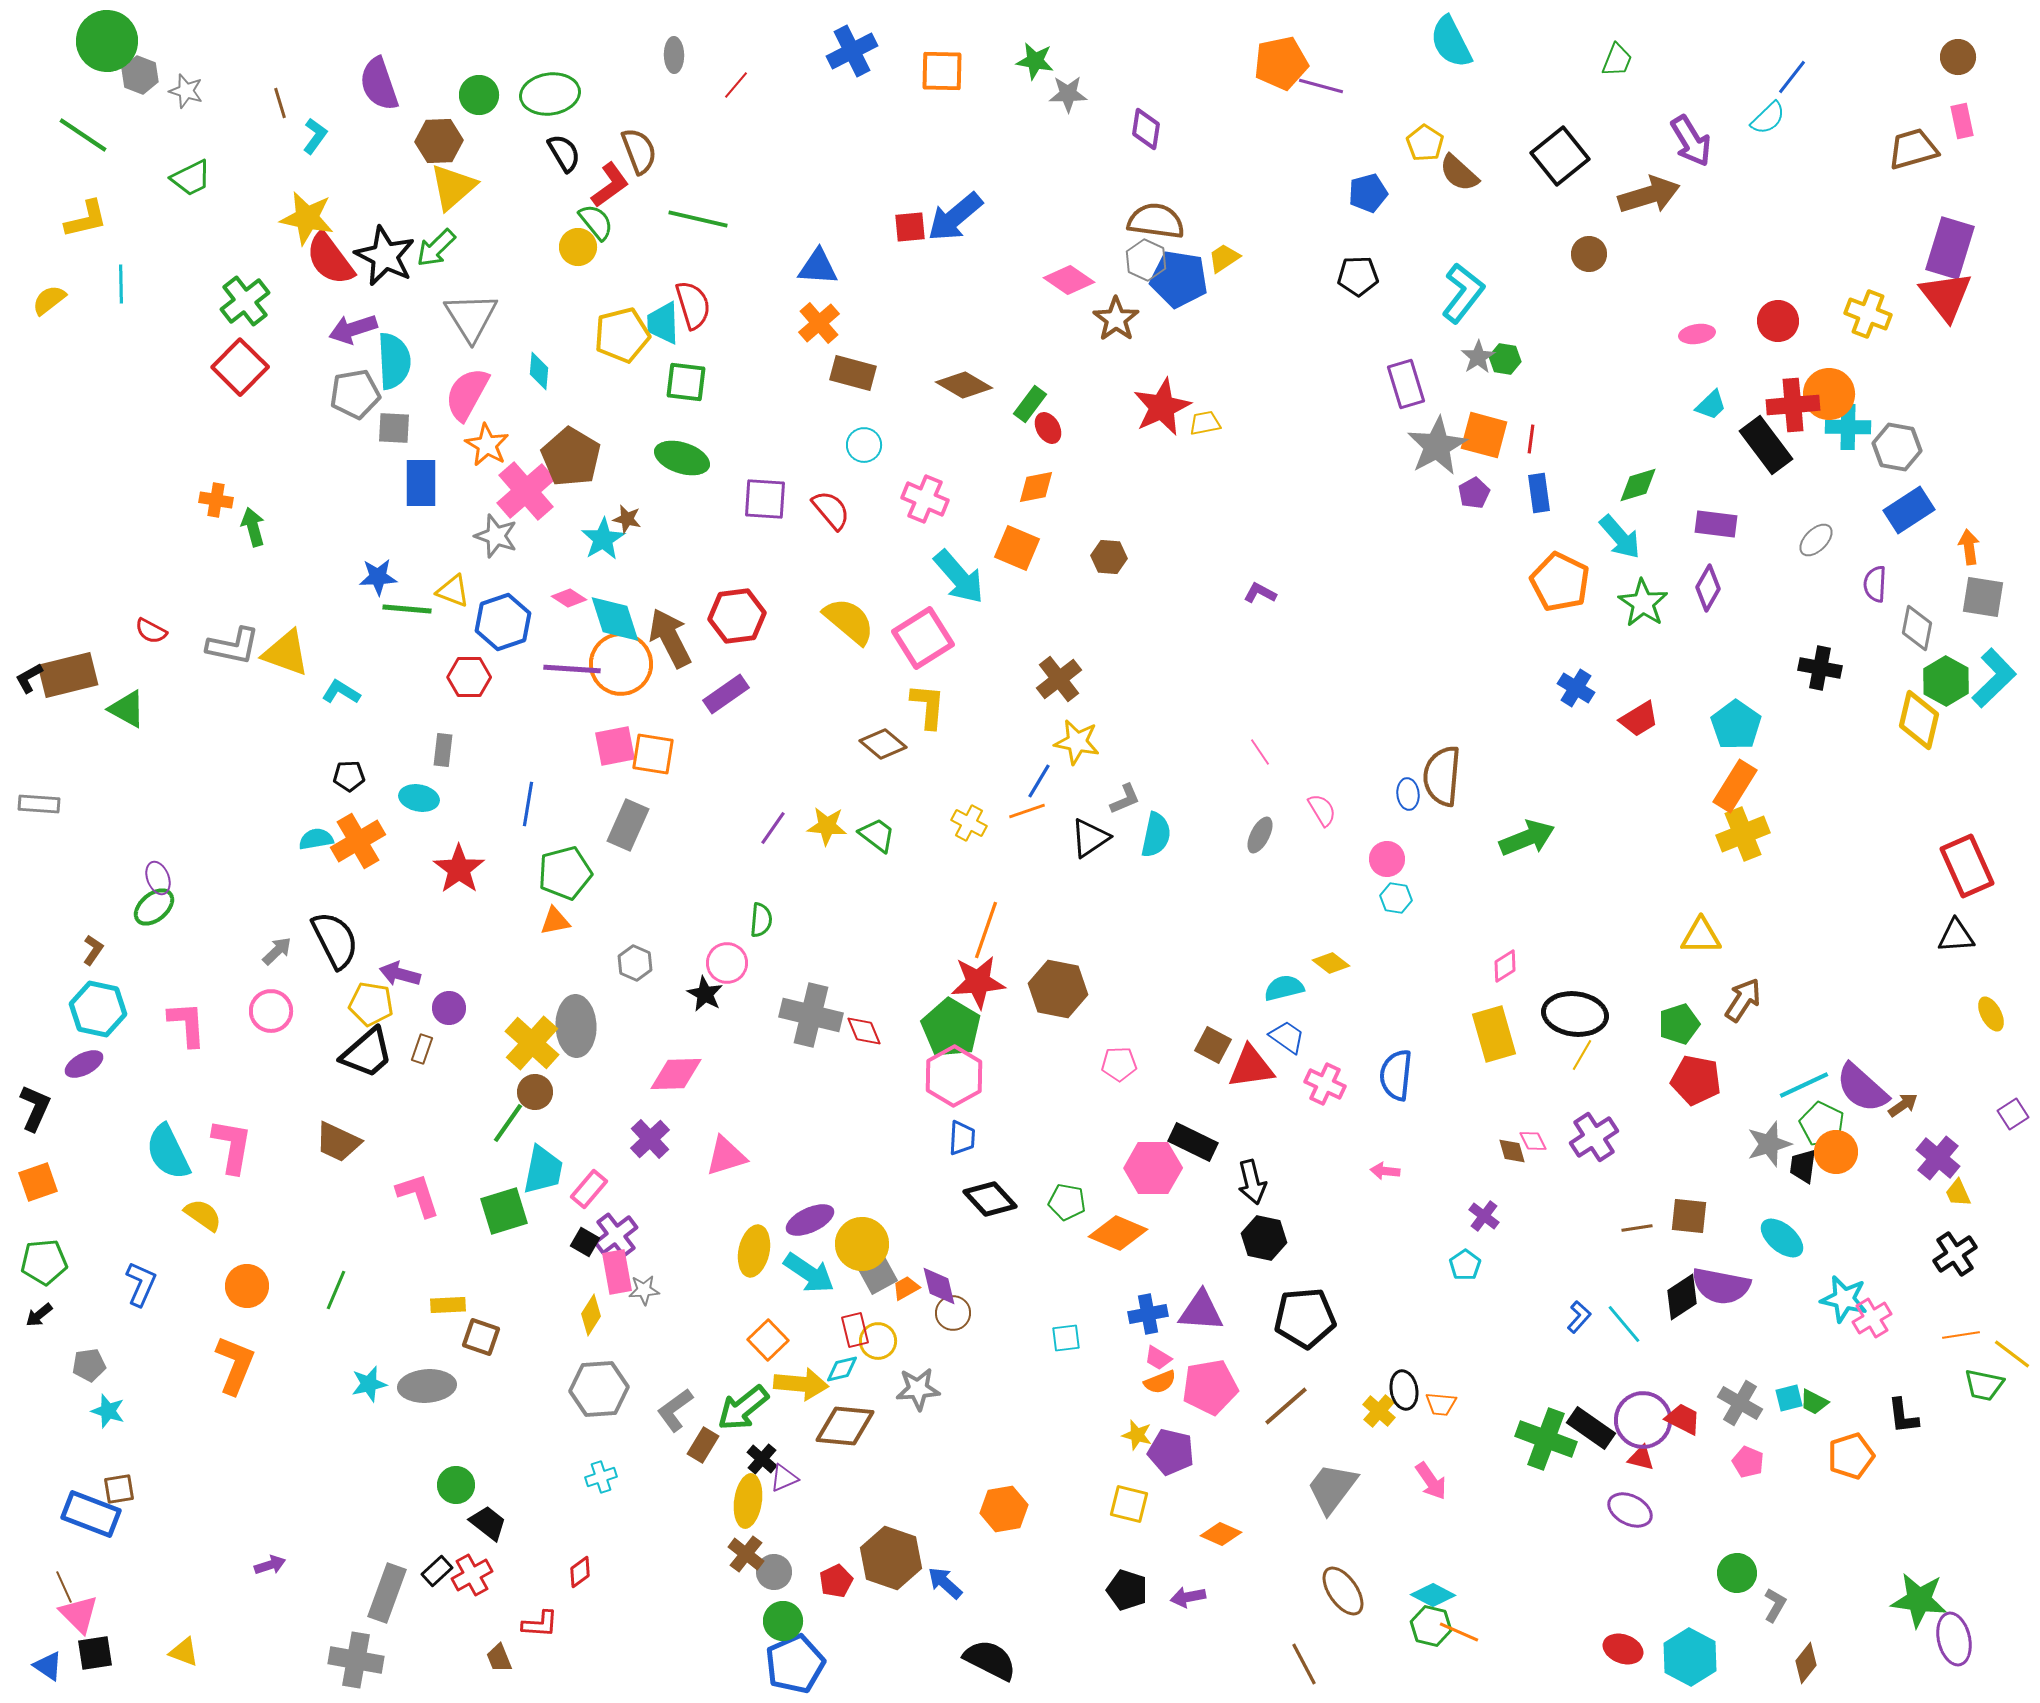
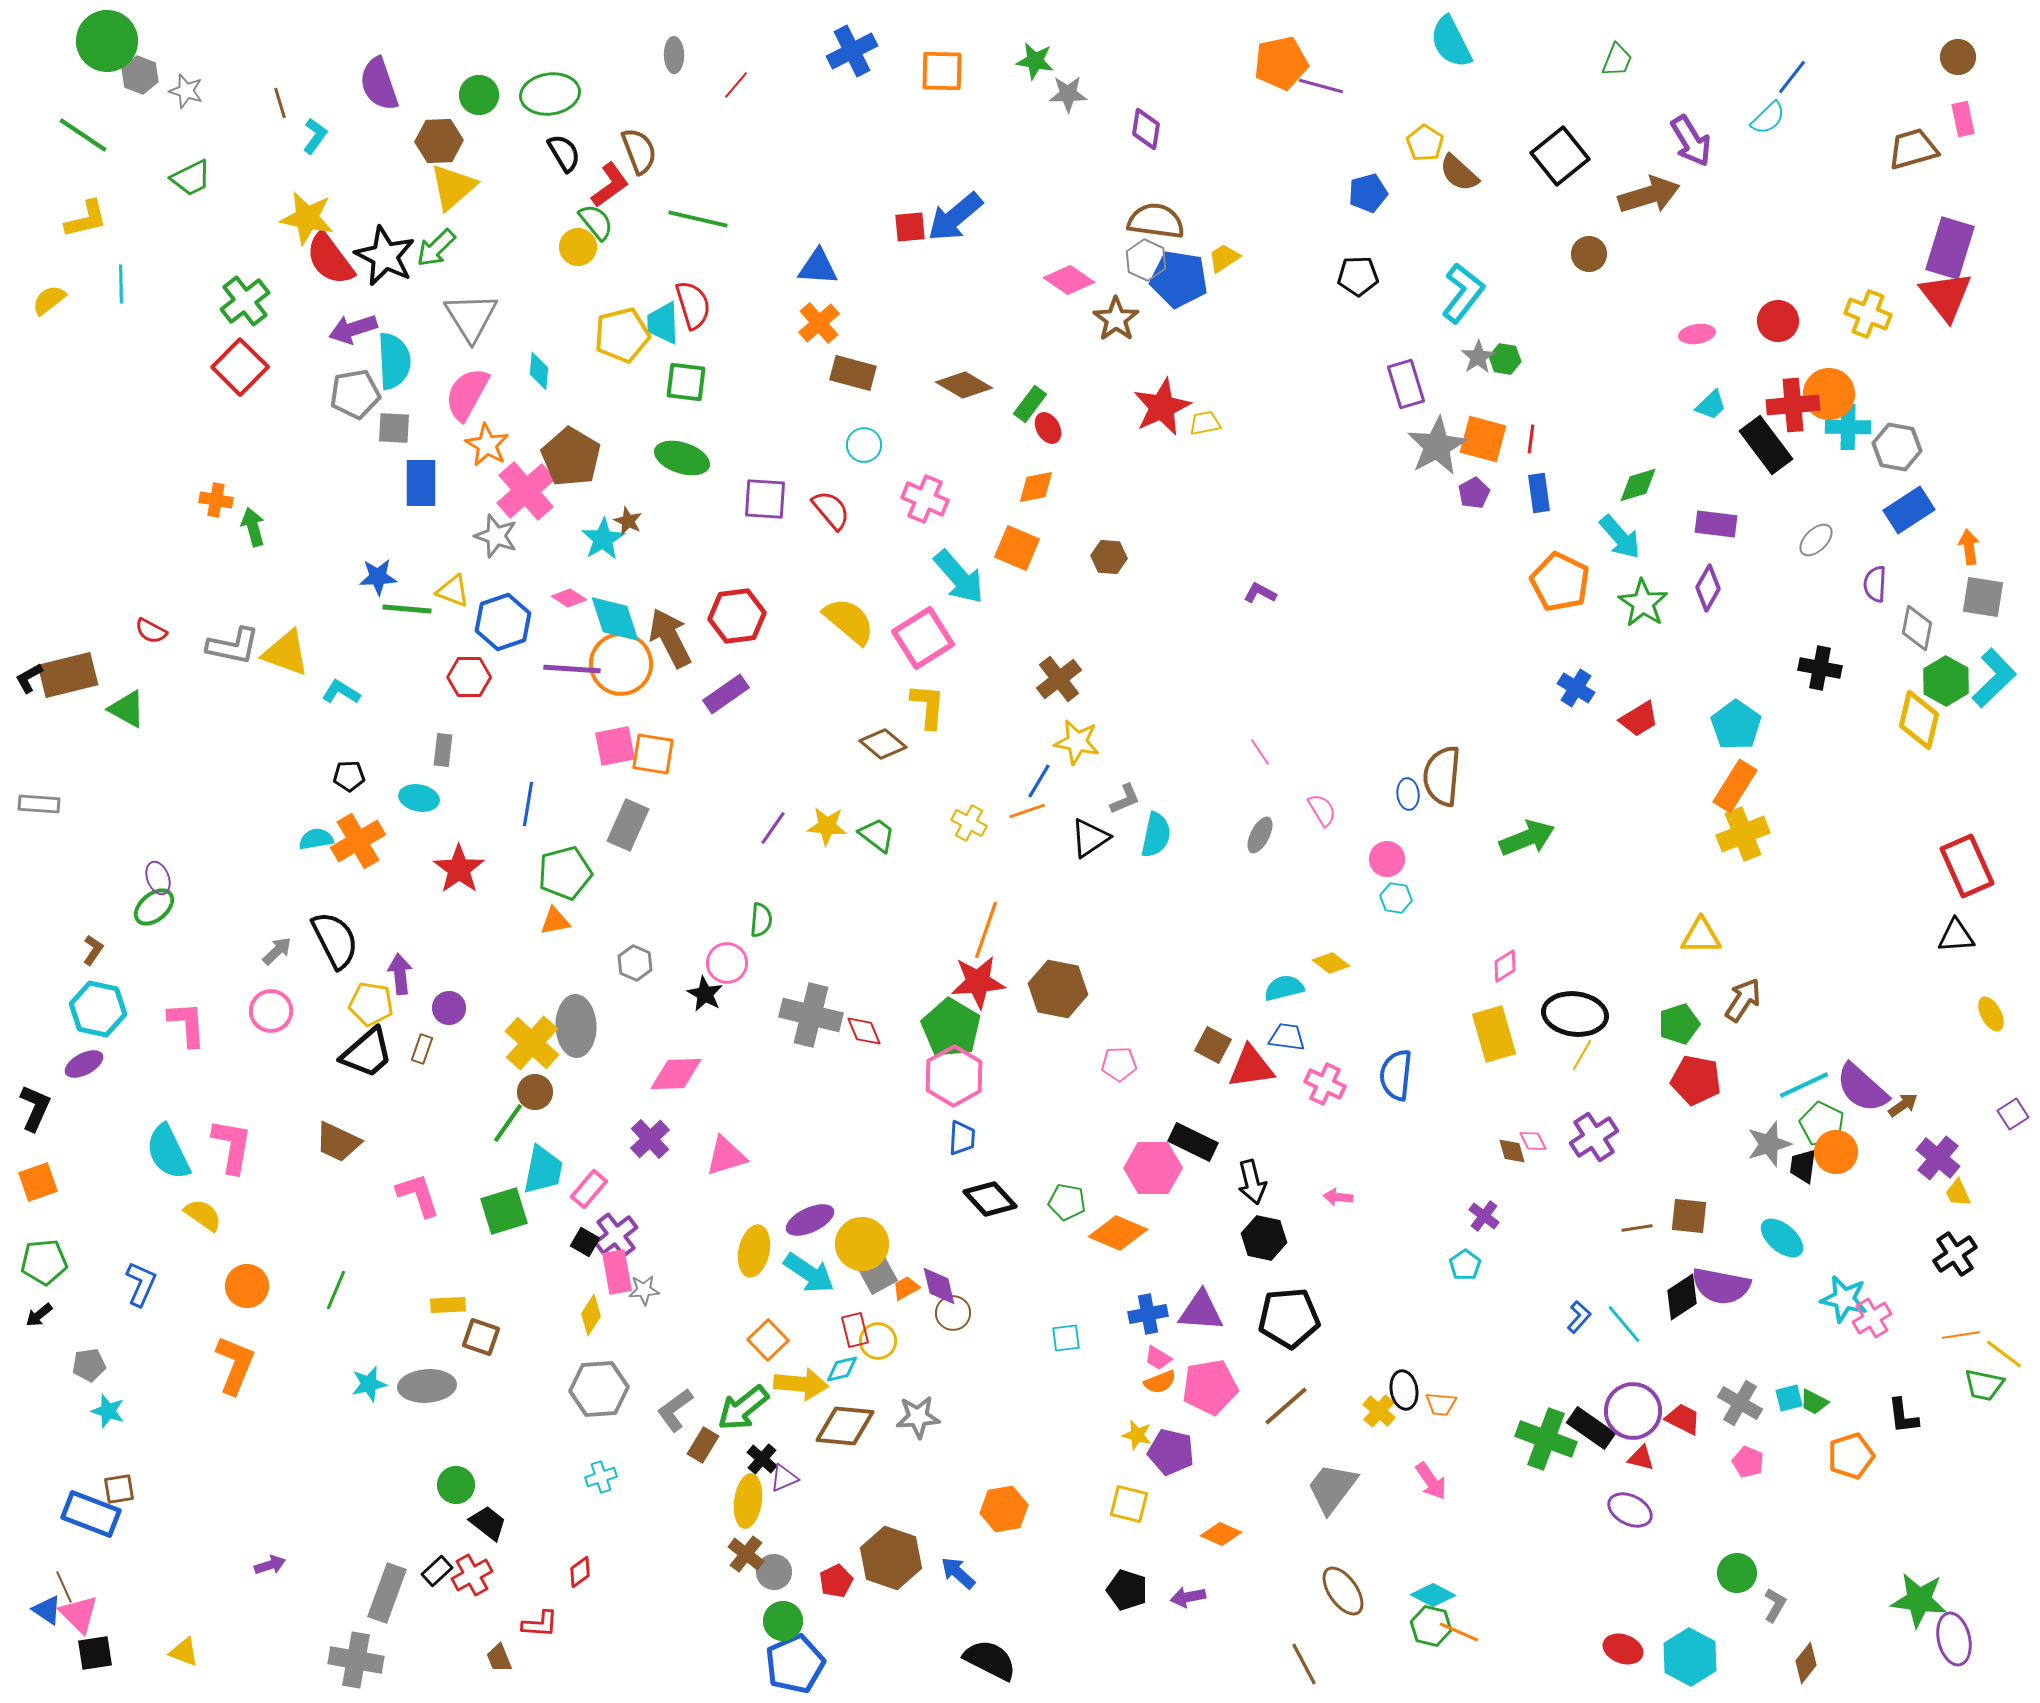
pink rectangle at (1962, 121): moved 1 px right, 2 px up
orange square at (1484, 435): moved 1 px left, 4 px down
brown star at (627, 519): moved 1 px right, 2 px down; rotated 12 degrees clockwise
purple arrow at (400, 974): rotated 69 degrees clockwise
blue trapezoid at (1287, 1037): rotated 27 degrees counterclockwise
pink arrow at (1385, 1171): moved 47 px left, 26 px down
black pentagon at (1305, 1318): moved 16 px left
yellow line at (2012, 1354): moved 8 px left
gray star at (918, 1389): moved 28 px down
purple circle at (1643, 1420): moved 10 px left, 9 px up
blue arrow at (945, 1583): moved 13 px right, 10 px up
blue triangle at (48, 1666): moved 1 px left, 56 px up
